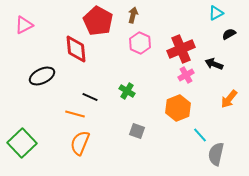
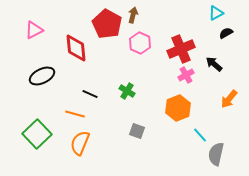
red pentagon: moved 9 px right, 3 px down
pink triangle: moved 10 px right, 5 px down
black semicircle: moved 3 px left, 1 px up
red diamond: moved 1 px up
black arrow: rotated 18 degrees clockwise
black line: moved 3 px up
green square: moved 15 px right, 9 px up
